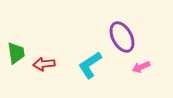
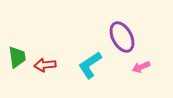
green trapezoid: moved 1 px right, 4 px down
red arrow: moved 1 px right, 1 px down
